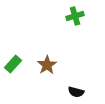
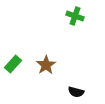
green cross: rotated 36 degrees clockwise
brown star: moved 1 px left
